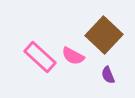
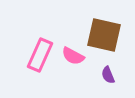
brown square: rotated 30 degrees counterclockwise
pink rectangle: moved 2 px up; rotated 72 degrees clockwise
